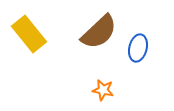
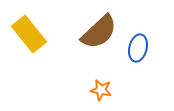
orange star: moved 2 px left
